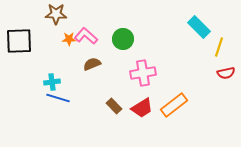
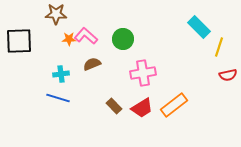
red semicircle: moved 2 px right, 2 px down
cyan cross: moved 9 px right, 8 px up
